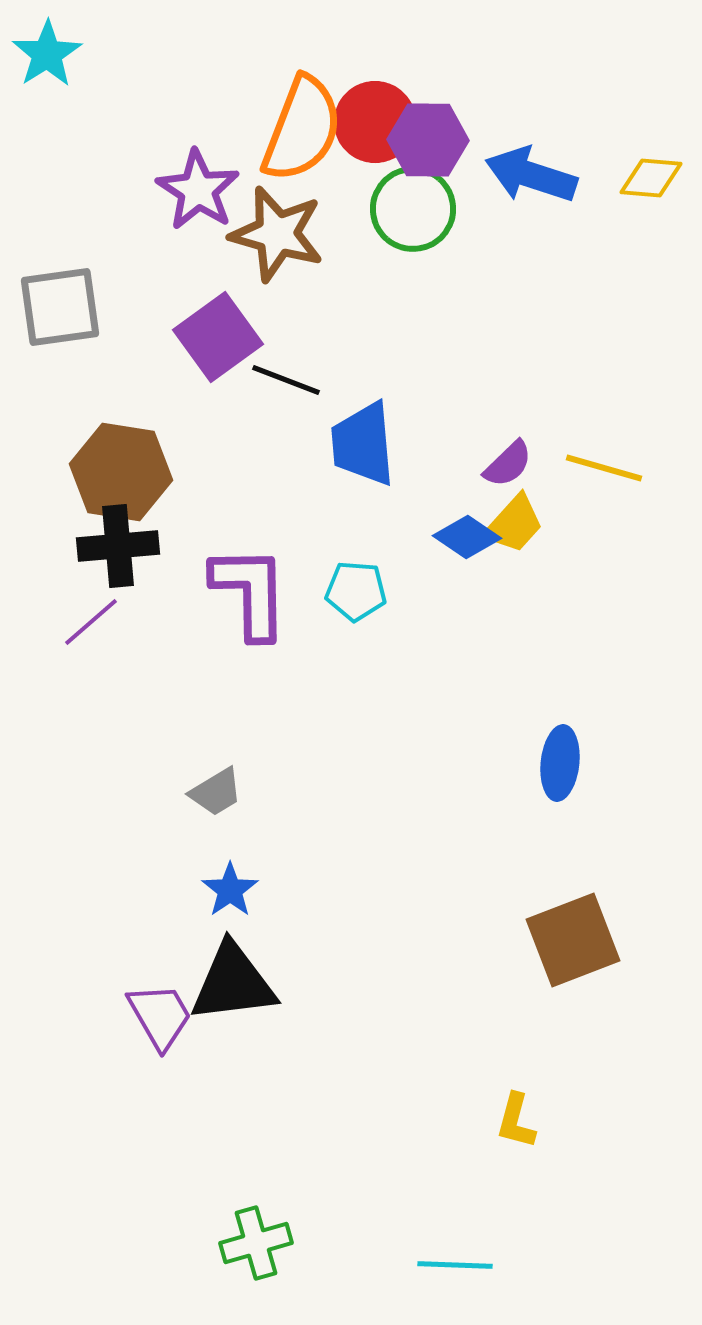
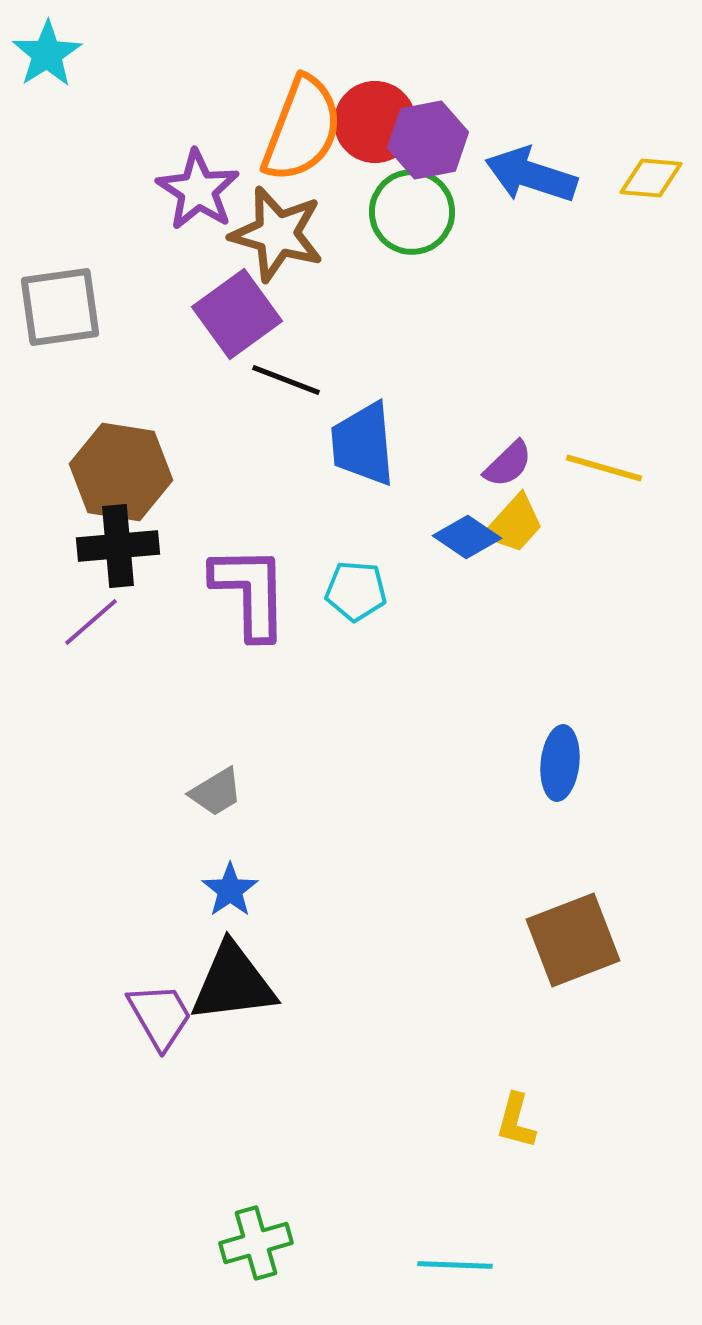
purple hexagon: rotated 12 degrees counterclockwise
green circle: moved 1 px left, 3 px down
purple square: moved 19 px right, 23 px up
